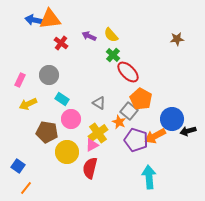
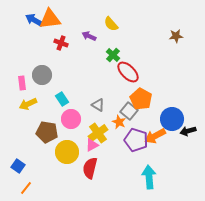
blue arrow: rotated 18 degrees clockwise
yellow semicircle: moved 11 px up
brown star: moved 1 px left, 3 px up
red cross: rotated 16 degrees counterclockwise
gray circle: moved 7 px left
pink rectangle: moved 2 px right, 3 px down; rotated 32 degrees counterclockwise
cyan rectangle: rotated 24 degrees clockwise
gray triangle: moved 1 px left, 2 px down
